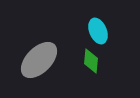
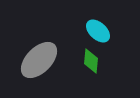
cyan ellipse: rotated 25 degrees counterclockwise
